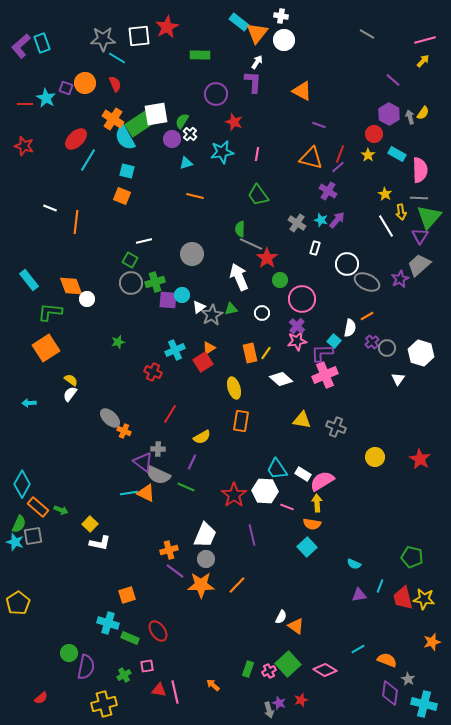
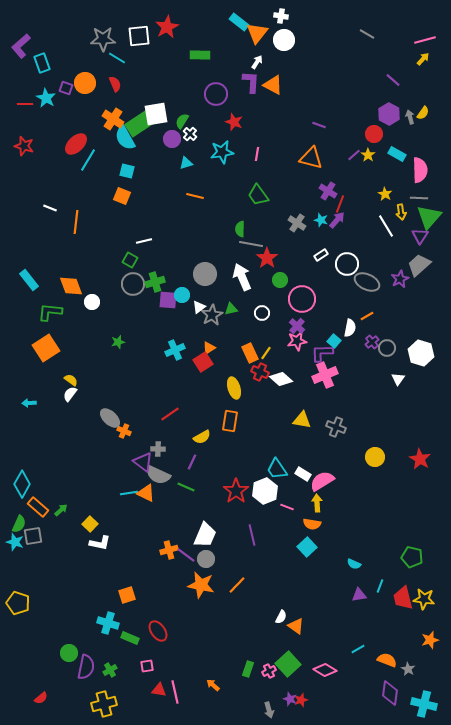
cyan rectangle at (42, 43): moved 20 px down
yellow arrow at (423, 61): moved 2 px up
purple L-shape at (253, 82): moved 2 px left
orange triangle at (302, 91): moved 29 px left, 6 px up
red ellipse at (76, 139): moved 5 px down
red line at (340, 154): moved 50 px down
purple line at (338, 167): moved 16 px right, 12 px up
gray line at (251, 244): rotated 15 degrees counterclockwise
white rectangle at (315, 248): moved 6 px right, 7 px down; rotated 40 degrees clockwise
gray circle at (192, 254): moved 13 px right, 20 px down
white arrow at (239, 277): moved 3 px right
gray circle at (131, 283): moved 2 px right, 1 px down
white circle at (87, 299): moved 5 px right, 3 px down
orange rectangle at (250, 353): rotated 12 degrees counterclockwise
red cross at (153, 372): moved 107 px right
red line at (170, 414): rotated 24 degrees clockwise
orange rectangle at (241, 421): moved 11 px left
white hexagon at (265, 491): rotated 25 degrees counterclockwise
red star at (234, 495): moved 2 px right, 4 px up
green arrow at (61, 510): rotated 64 degrees counterclockwise
purple line at (175, 571): moved 11 px right, 16 px up
orange star at (201, 585): rotated 12 degrees clockwise
yellow pentagon at (18, 603): rotated 20 degrees counterclockwise
orange star at (432, 642): moved 2 px left, 2 px up
green cross at (124, 675): moved 14 px left, 5 px up
gray star at (408, 679): moved 10 px up
purple star at (279, 703): moved 11 px right, 4 px up
